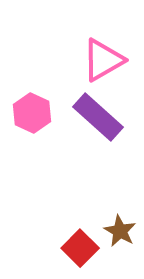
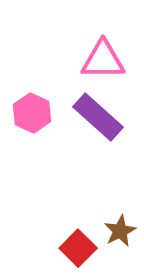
pink triangle: rotated 30 degrees clockwise
brown star: rotated 16 degrees clockwise
red square: moved 2 px left
